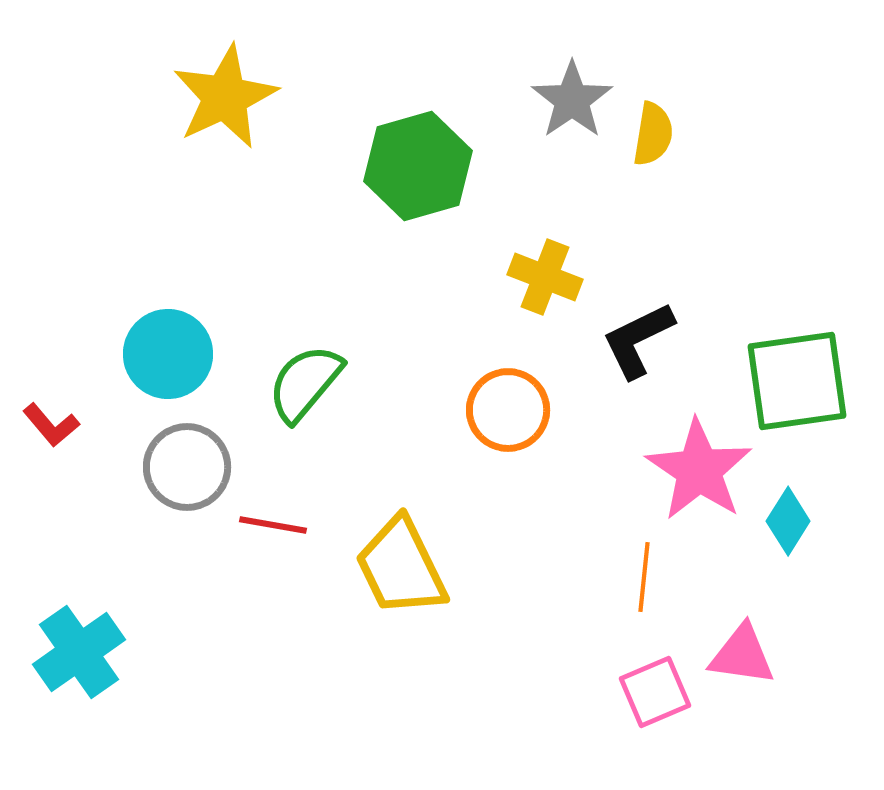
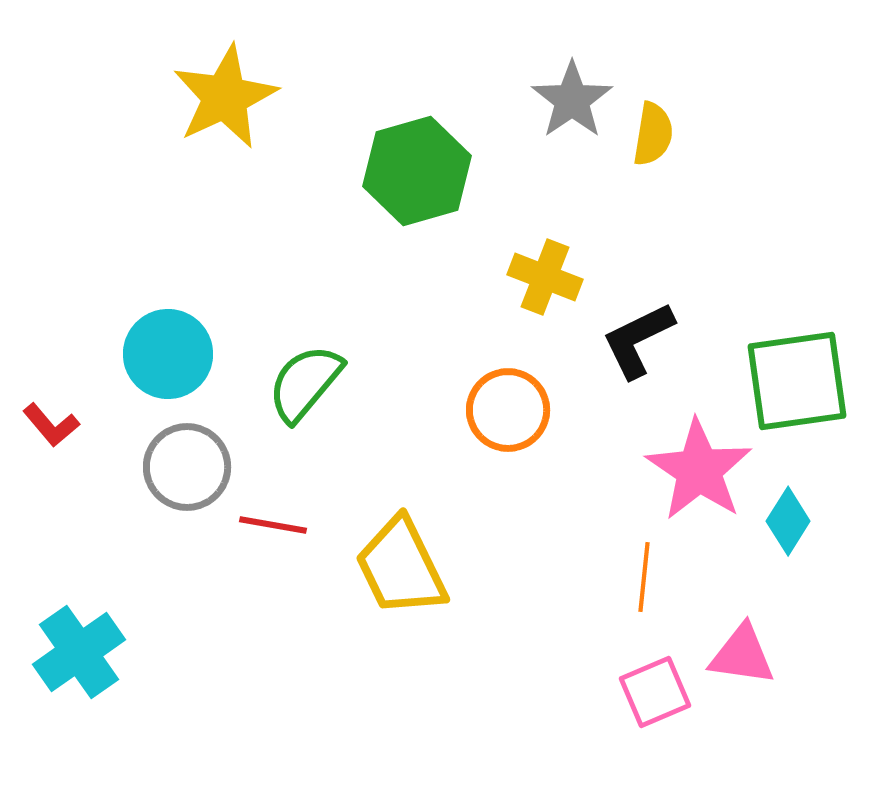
green hexagon: moved 1 px left, 5 px down
